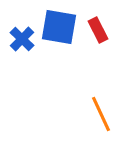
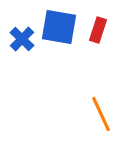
red rectangle: rotated 45 degrees clockwise
